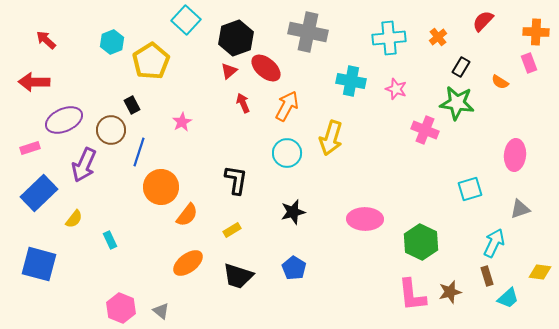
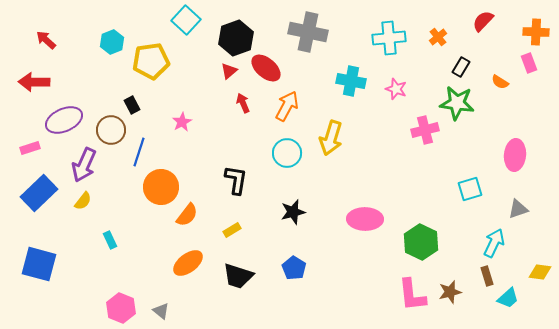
yellow pentagon at (151, 61): rotated 24 degrees clockwise
pink cross at (425, 130): rotated 36 degrees counterclockwise
gray triangle at (520, 209): moved 2 px left
yellow semicircle at (74, 219): moved 9 px right, 18 px up
